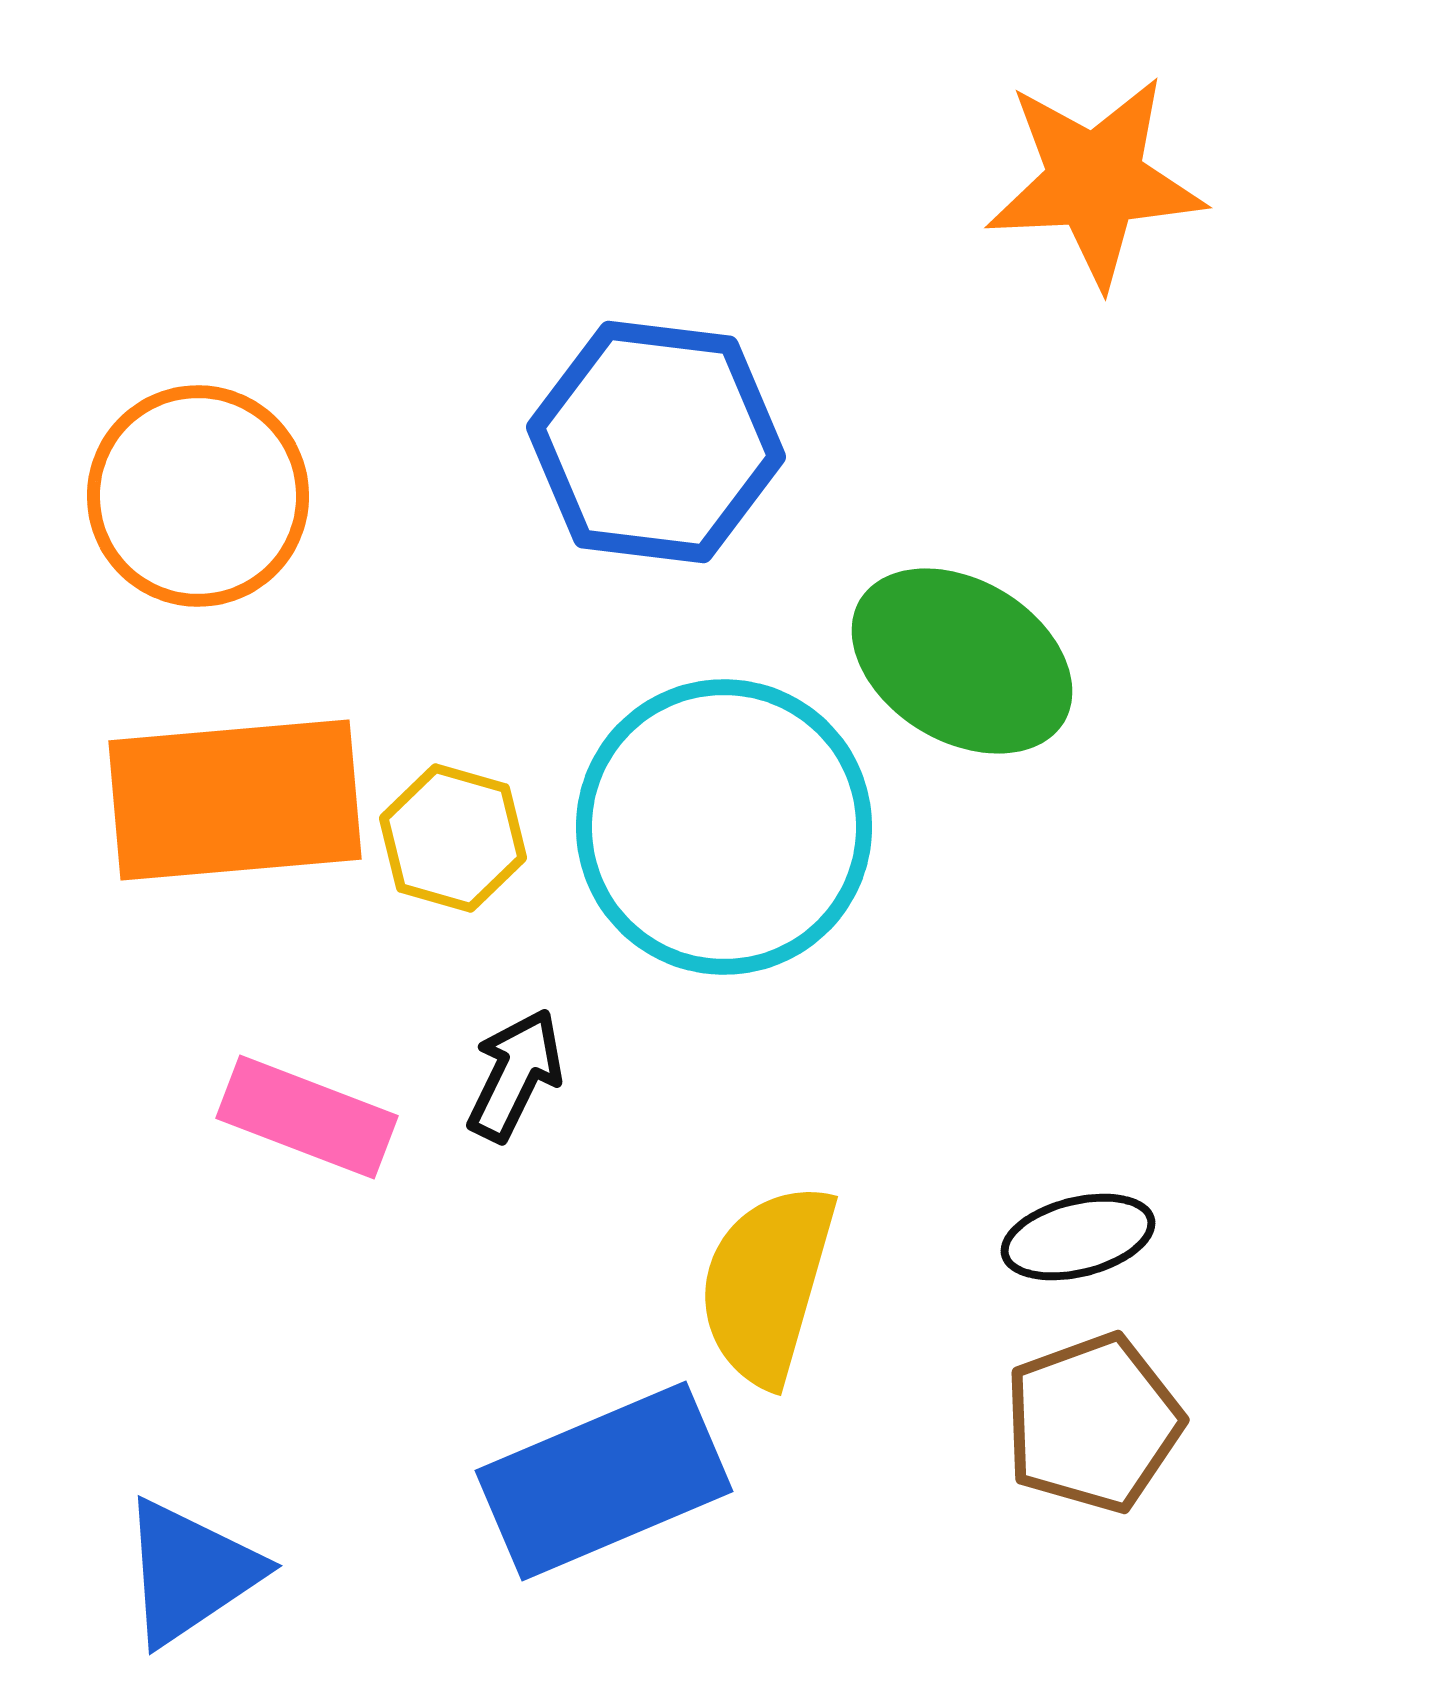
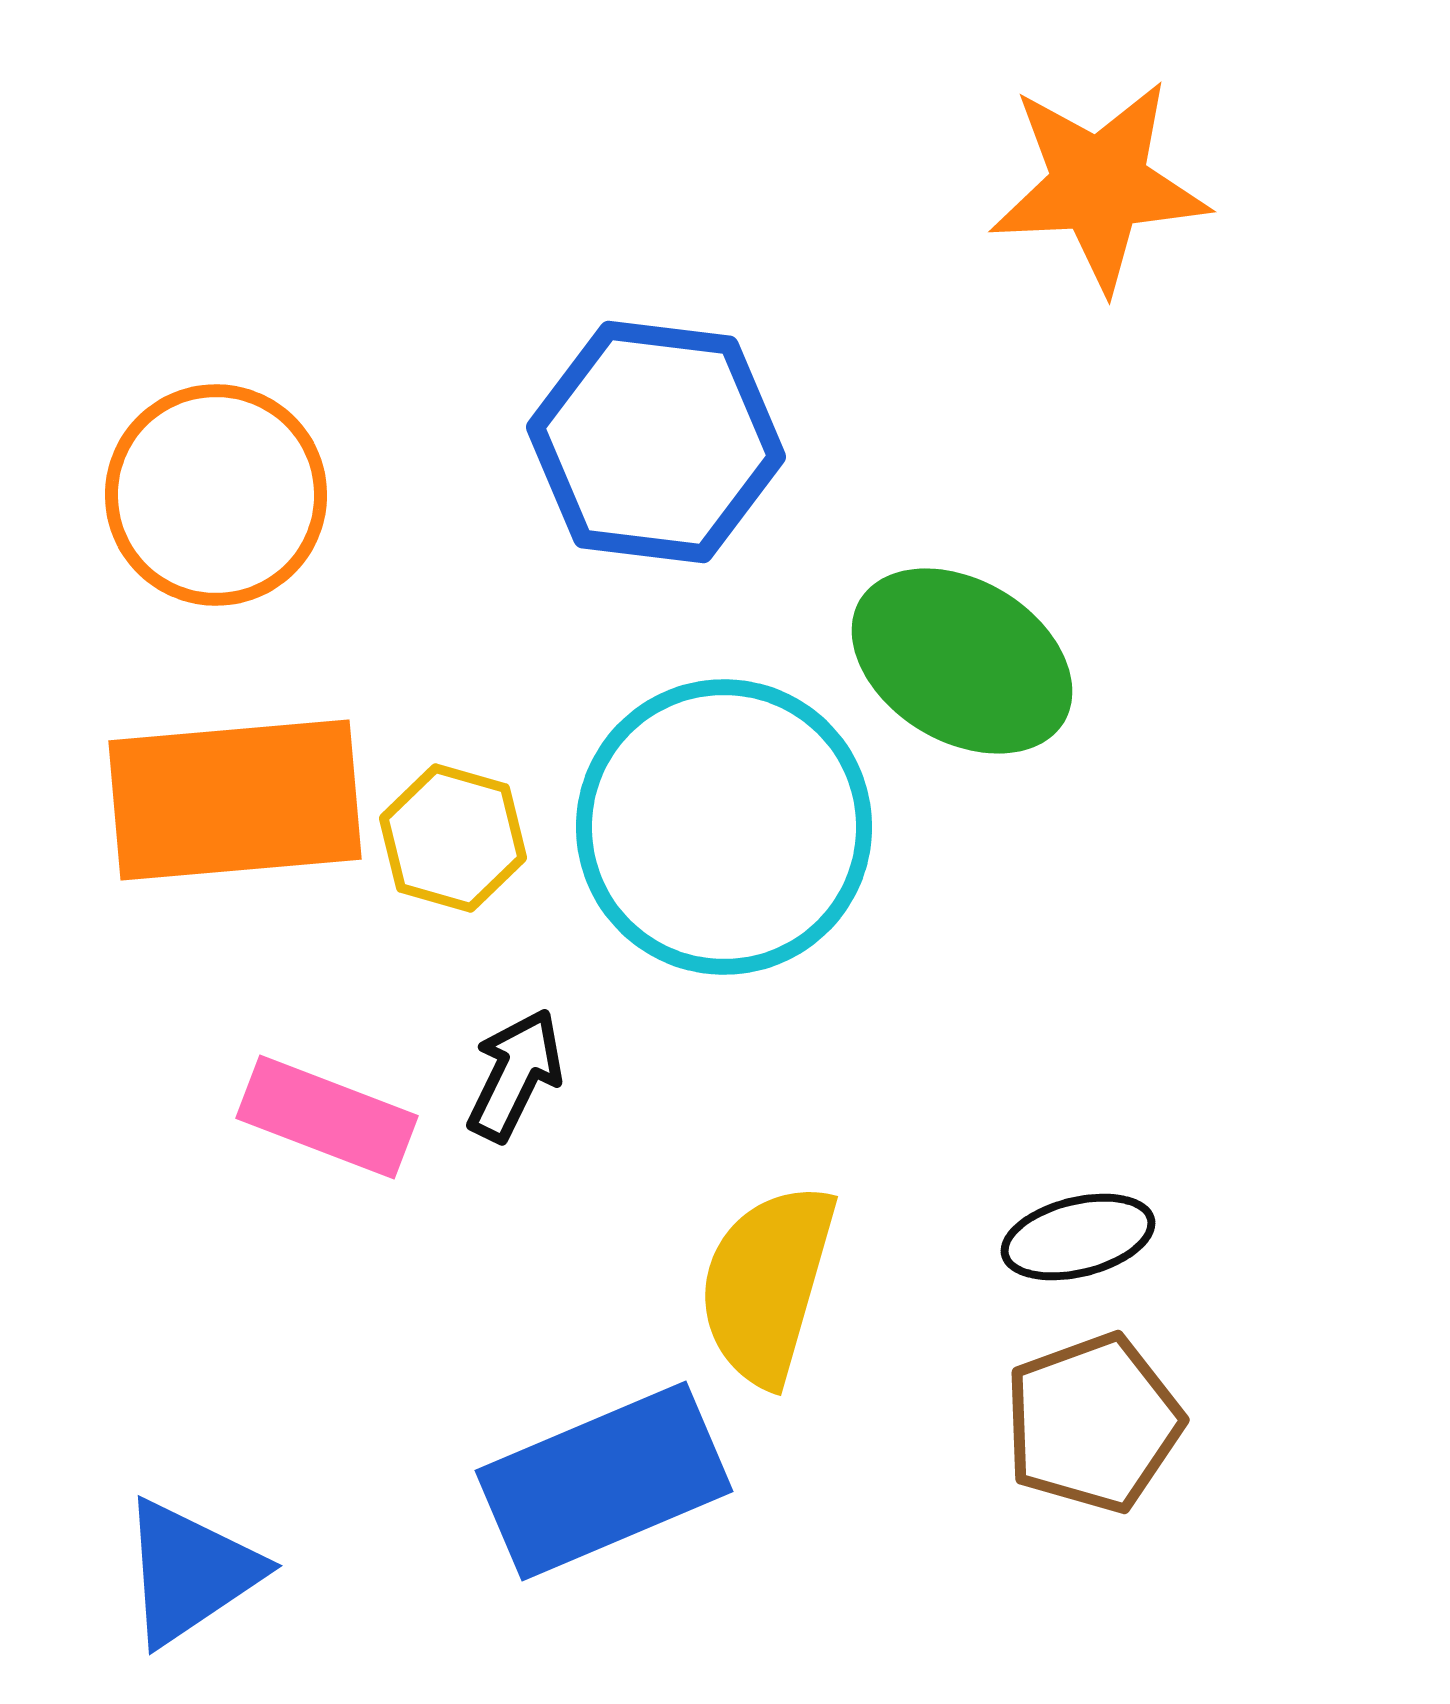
orange star: moved 4 px right, 4 px down
orange circle: moved 18 px right, 1 px up
pink rectangle: moved 20 px right
